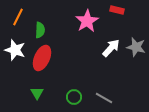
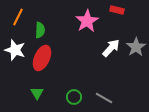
gray star: rotated 24 degrees clockwise
